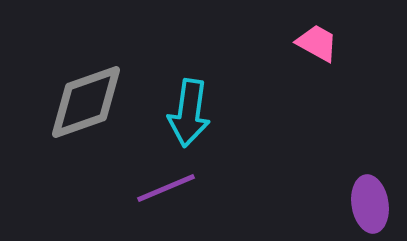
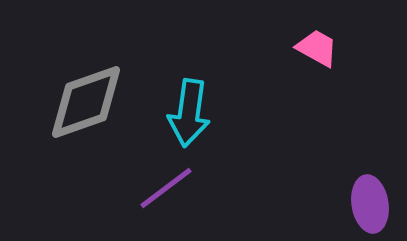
pink trapezoid: moved 5 px down
purple line: rotated 14 degrees counterclockwise
